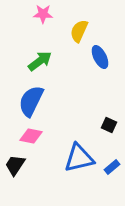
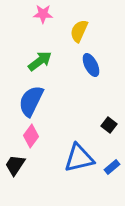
blue ellipse: moved 9 px left, 8 px down
black square: rotated 14 degrees clockwise
pink diamond: rotated 65 degrees counterclockwise
